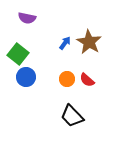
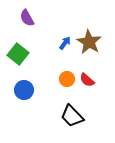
purple semicircle: rotated 48 degrees clockwise
blue circle: moved 2 px left, 13 px down
